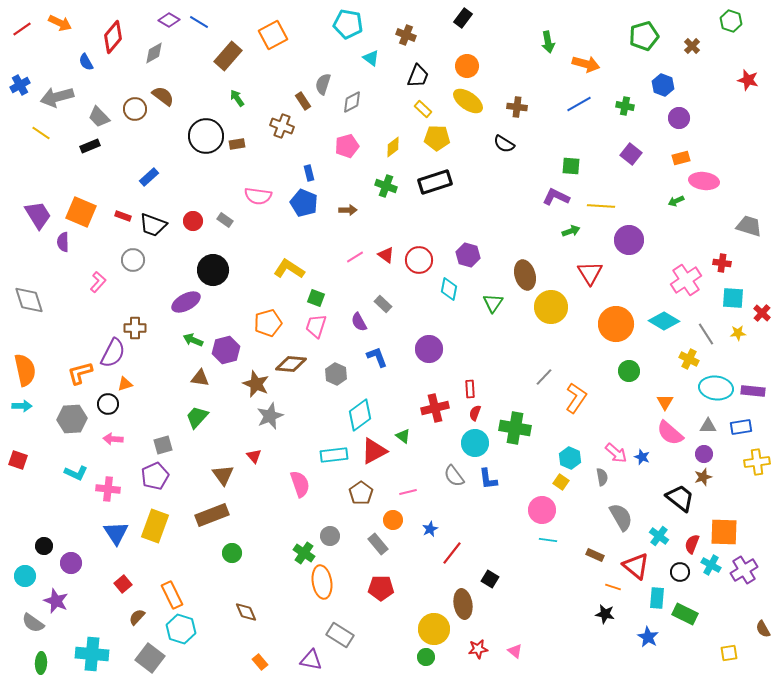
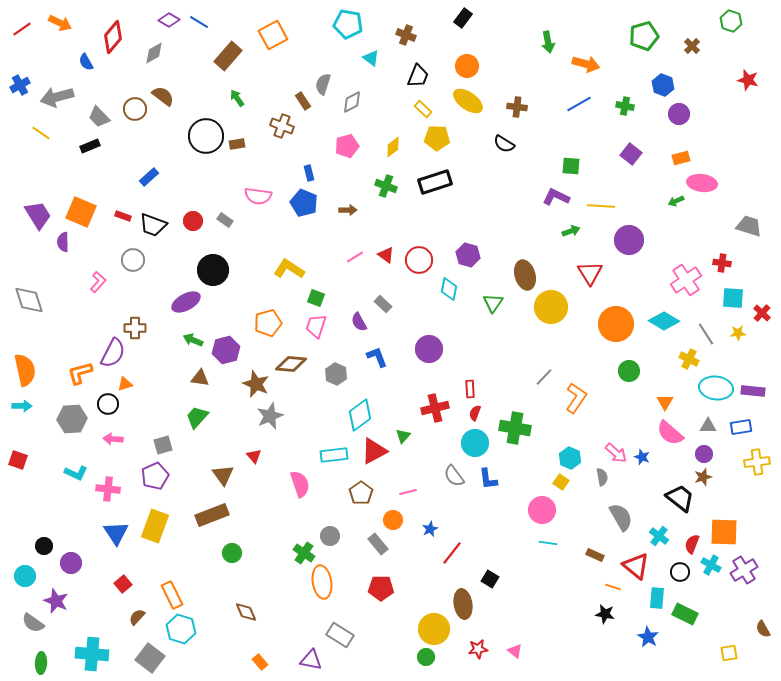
purple circle at (679, 118): moved 4 px up
pink ellipse at (704, 181): moved 2 px left, 2 px down
green triangle at (403, 436): rotated 35 degrees clockwise
cyan line at (548, 540): moved 3 px down
